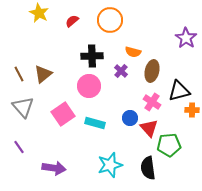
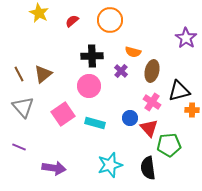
purple line: rotated 32 degrees counterclockwise
